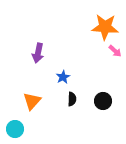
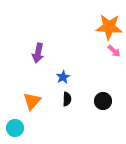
orange star: moved 4 px right
pink arrow: moved 1 px left
black semicircle: moved 5 px left
cyan circle: moved 1 px up
